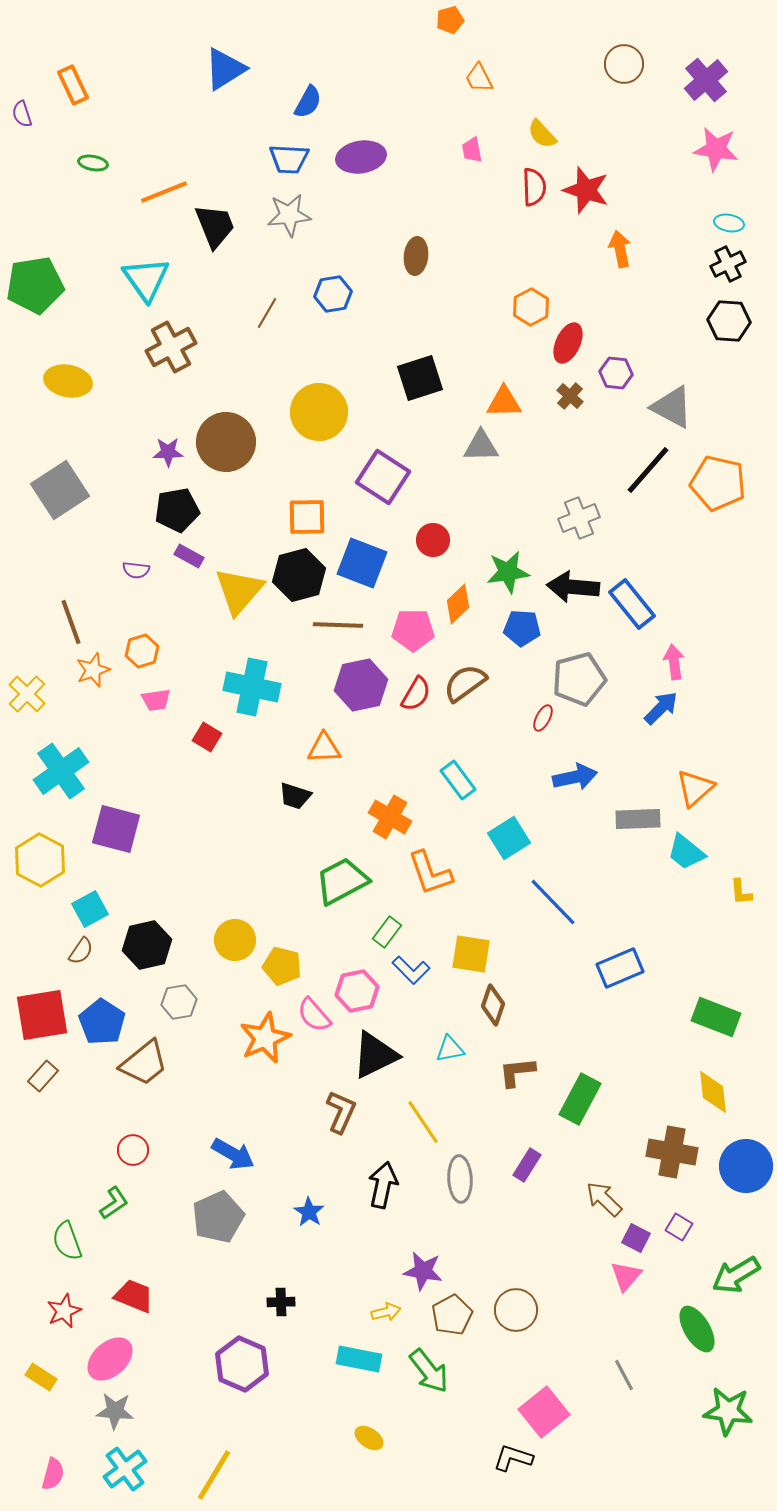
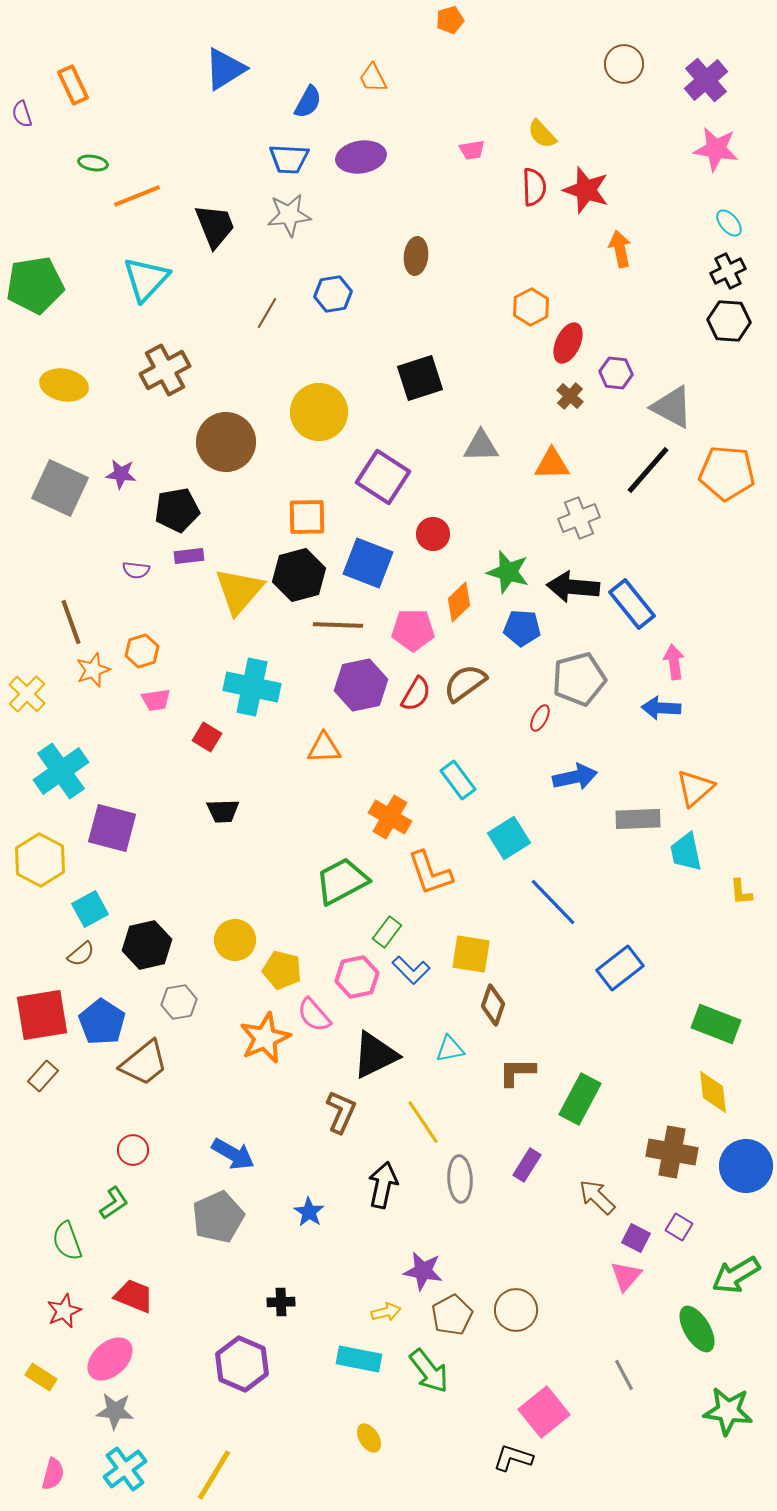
orange trapezoid at (479, 78): moved 106 px left
pink trapezoid at (472, 150): rotated 88 degrees counterclockwise
orange line at (164, 192): moved 27 px left, 4 px down
cyan ellipse at (729, 223): rotated 40 degrees clockwise
black cross at (728, 264): moved 7 px down
cyan triangle at (146, 279): rotated 18 degrees clockwise
brown cross at (171, 347): moved 6 px left, 23 px down
yellow ellipse at (68, 381): moved 4 px left, 4 px down
orange triangle at (504, 402): moved 48 px right, 62 px down
purple star at (168, 452): moved 47 px left, 22 px down; rotated 8 degrees clockwise
orange pentagon at (718, 483): moved 9 px right, 10 px up; rotated 8 degrees counterclockwise
gray square at (60, 490): moved 2 px up; rotated 32 degrees counterclockwise
red circle at (433, 540): moved 6 px up
purple rectangle at (189, 556): rotated 36 degrees counterclockwise
blue square at (362, 563): moved 6 px right
green star at (508, 572): rotated 24 degrees clockwise
orange diamond at (458, 604): moved 1 px right, 2 px up
blue arrow at (661, 708): rotated 132 degrees counterclockwise
red ellipse at (543, 718): moved 3 px left
black trapezoid at (295, 796): moved 72 px left, 15 px down; rotated 20 degrees counterclockwise
purple square at (116, 829): moved 4 px left, 1 px up
cyan trapezoid at (686, 852): rotated 39 degrees clockwise
brown semicircle at (81, 951): moved 3 px down; rotated 16 degrees clockwise
yellow pentagon at (282, 966): moved 4 px down
blue rectangle at (620, 968): rotated 15 degrees counterclockwise
pink hexagon at (357, 991): moved 14 px up
green rectangle at (716, 1017): moved 7 px down
brown L-shape at (517, 1072): rotated 6 degrees clockwise
brown arrow at (604, 1199): moved 7 px left, 2 px up
yellow ellipse at (369, 1438): rotated 24 degrees clockwise
